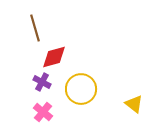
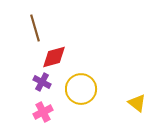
yellow triangle: moved 3 px right, 1 px up
pink cross: rotated 24 degrees clockwise
